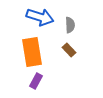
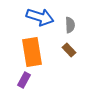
purple rectangle: moved 12 px left, 1 px up
